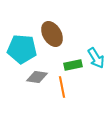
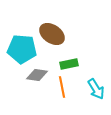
brown ellipse: rotated 25 degrees counterclockwise
cyan arrow: moved 31 px down
green rectangle: moved 4 px left, 1 px up
gray diamond: moved 2 px up
